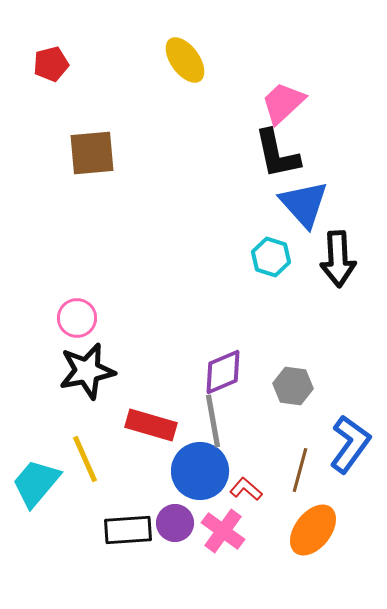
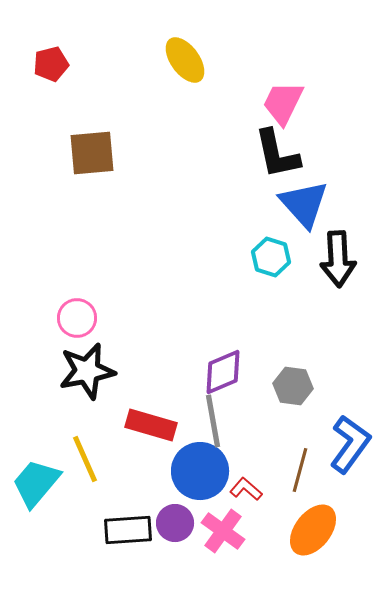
pink trapezoid: rotated 21 degrees counterclockwise
